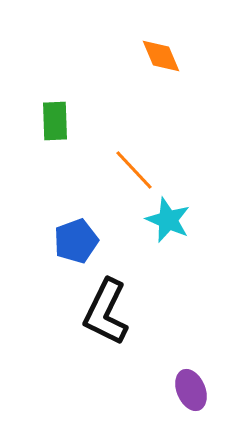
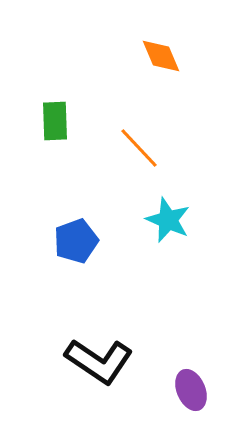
orange line: moved 5 px right, 22 px up
black L-shape: moved 7 px left, 49 px down; rotated 82 degrees counterclockwise
